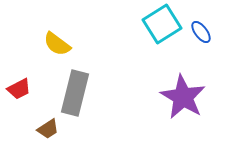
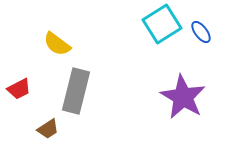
gray rectangle: moved 1 px right, 2 px up
